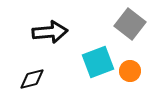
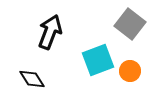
black arrow: rotated 64 degrees counterclockwise
cyan square: moved 2 px up
black diamond: rotated 72 degrees clockwise
